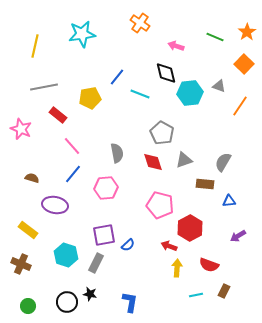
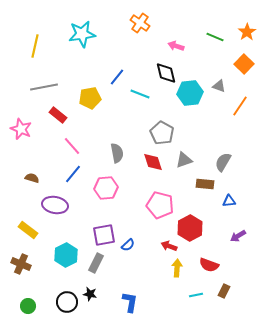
cyan hexagon at (66, 255): rotated 15 degrees clockwise
